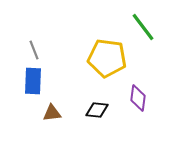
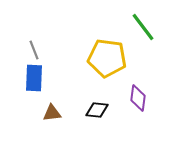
blue rectangle: moved 1 px right, 3 px up
